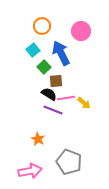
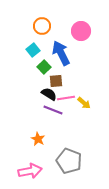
gray pentagon: moved 1 px up
